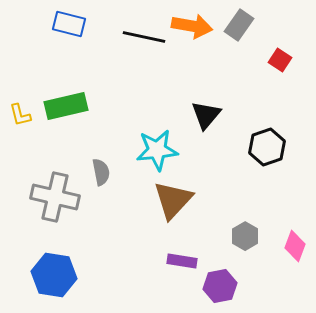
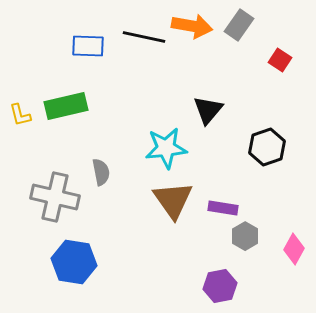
blue rectangle: moved 19 px right, 22 px down; rotated 12 degrees counterclockwise
black triangle: moved 2 px right, 5 px up
cyan star: moved 9 px right, 2 px up
brown triangle: rotated 18 degrees counterclockwise
pink diamond: moved 1 px left, 3 px down; rotated 8 degrees clockwise
purple rectangle: moved 41 px right, 53 px up
blue hexagon: moved 20 px right, 13 px up
